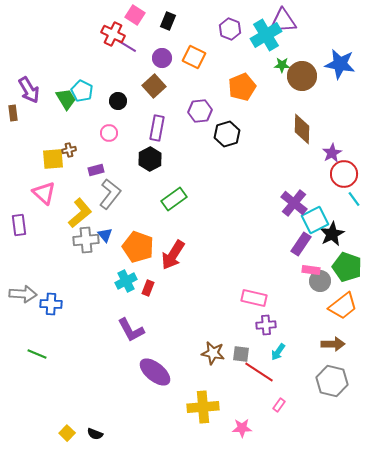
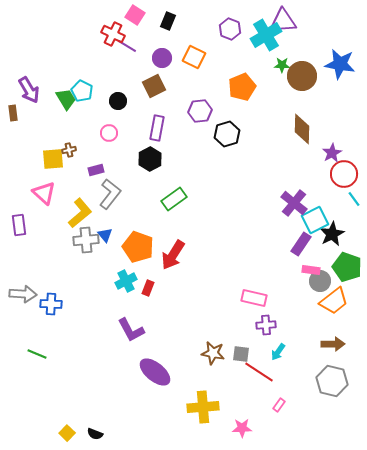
brown square at (154, 86): rotated 15 degrees clockwise
orange trapezoid at (343, 306): moved 9 px left, 5 px up
